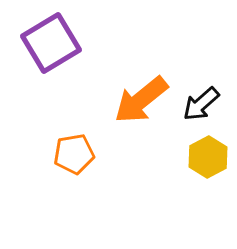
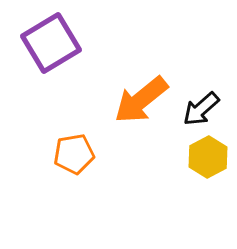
black arrow: moved 5 px down
